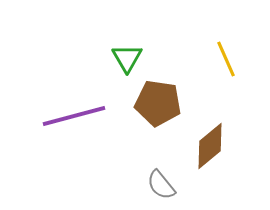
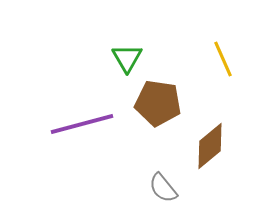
yellow line: moved 3 px left
purple line: moved 8 px right, 8 px down
gray semicircle: moved 2 px right, 3 px down
